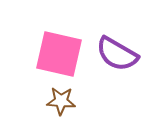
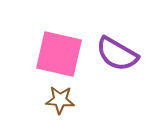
brown star: moved 1 px left, 1 px up
